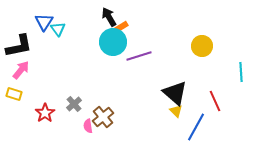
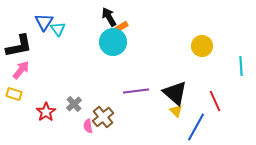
purple line: moved 3 px left, 35 px down; rotated 10 degrees clockwise
cyan line: moved 6 px up
red star: moved 1 px right, 1 px up
